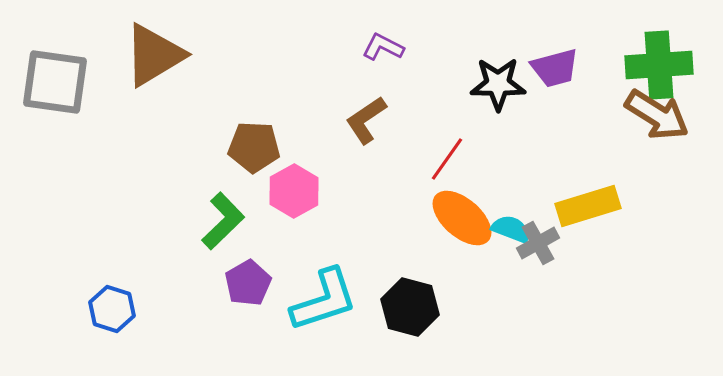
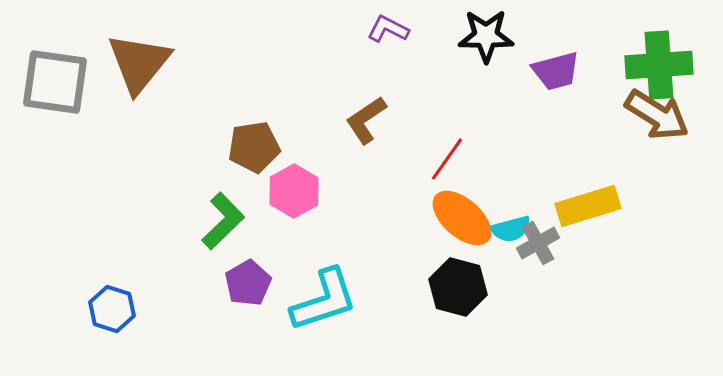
purple L-shape: moved 5 px right, 18 px up
brown triangle: moved 15 px left, 8 px down; rotated 20 degrees counterclockwise
purple trapezoid: moved 1 px right, 3 px down
black star: moved 12 px left, 48 px up
brown pentagon: rotated 12 degrees counterclockwise
cyan semicircle: rotated 144 degrees clockwise
black hexagon: moved 48 px right, 20 px up
